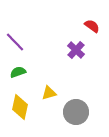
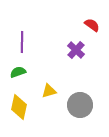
red semicircle: moved 1 px up
purple line: moved 7 px right; rotated 45 degrees clockwise
yellow triangle: moved 2 px up
yellow diamond: moved 1 px left
gray circle: moved 4 px right, 7 px up
